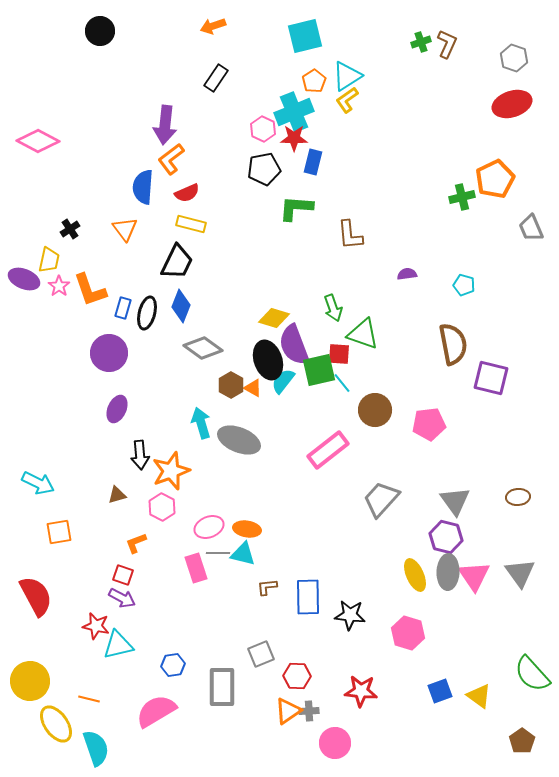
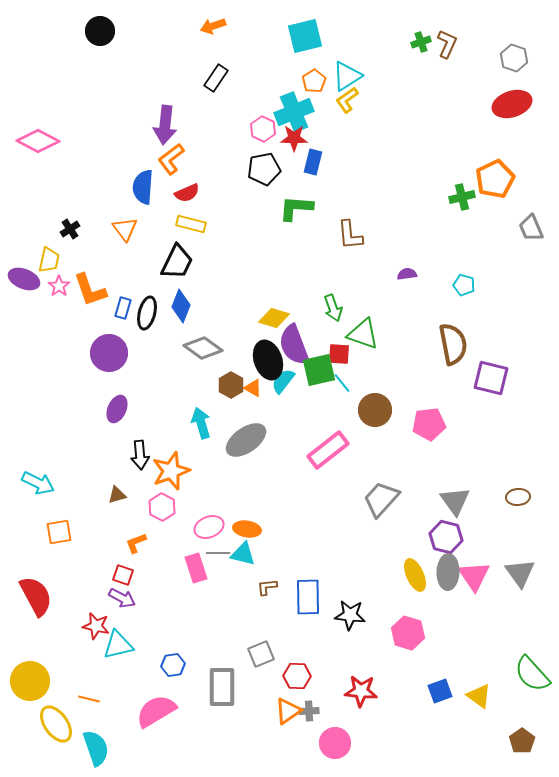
gray ellipse at (239, 440): moved 7 px right; rotated 57 degrees counterclockwise
